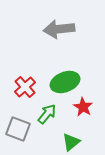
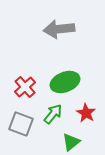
red star: moved 3 px right, 6 px down
green arrow: moved 6 px right
gray square: moved 3 px right, 5 px up
